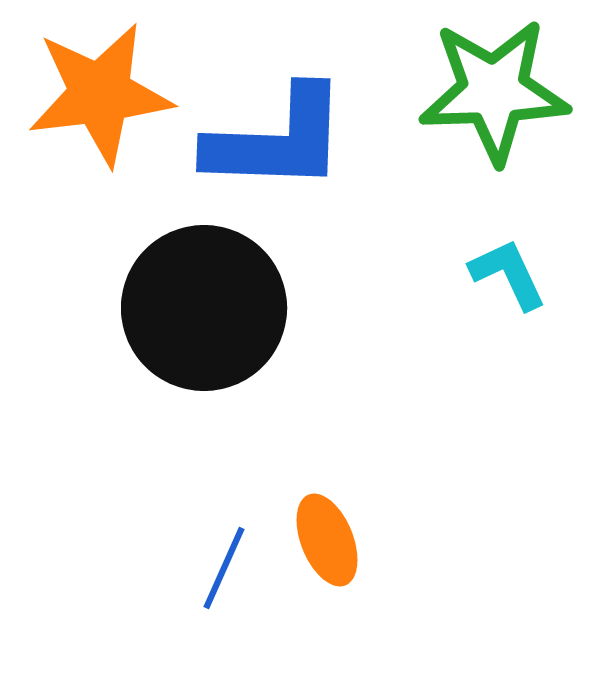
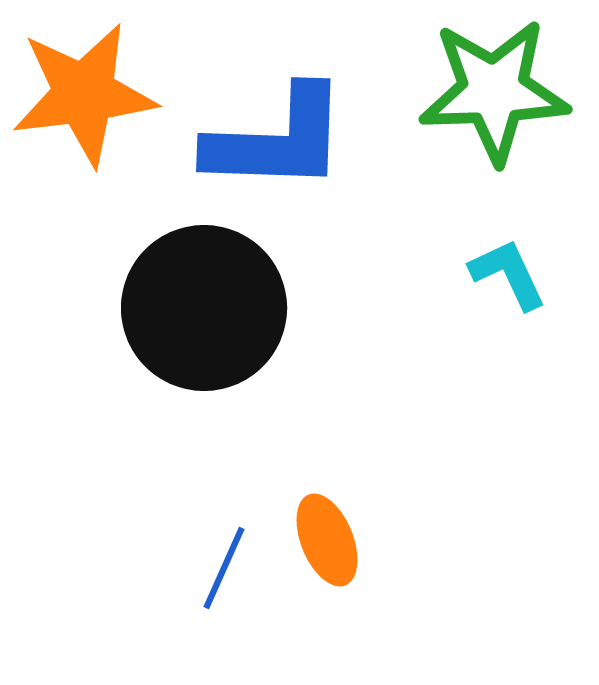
orange star: moved 16 px left
